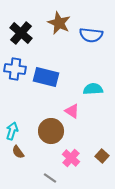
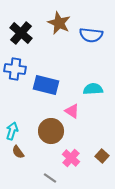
blue rectangle: moved 8 px down
